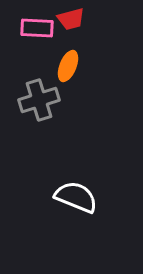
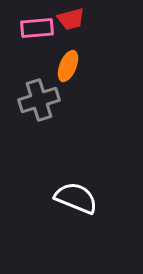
pink rectangle: rotated 8 degrees counterclockwise
white semicircle: moved 1 px down
